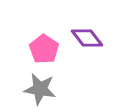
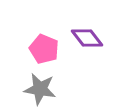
pink pentagon: rotated 12 degrees counterclockwise
